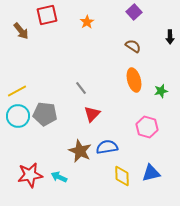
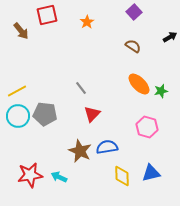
black arrow: rotated 120 degrees counterclockwise
orange ellipse: moved 5 px right, 4 px down; rotated 30 degrees counterclockwise
